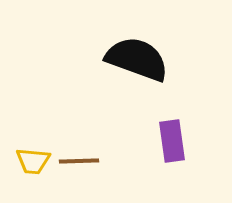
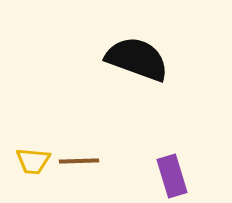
purple rectangle: moved 35 px down; rotated 9 degrees counterclockwise
